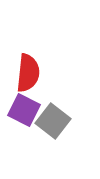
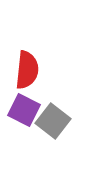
red semicircle: moved 1 px left, 3 px up
